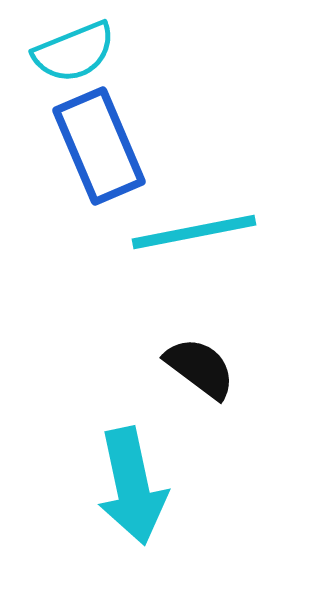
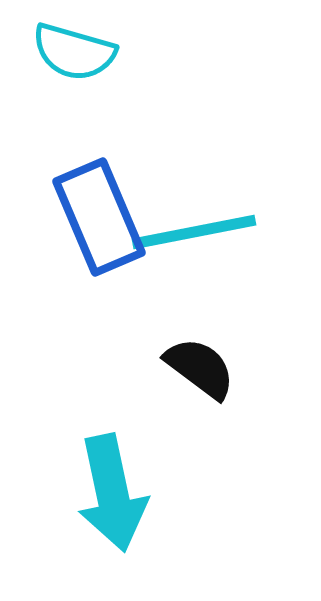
cyan semicircle: rotated 38 degrees clockwise
blue rectangle: moved 71 px down
cyan arrow: moved 20 px left, 7 px down
